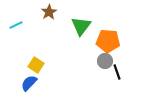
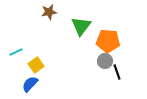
brown star: rotated 21 degrees clockwise
cyan line: moved 27 px down
yellow square: rotated 21 degrees clockwise
blue semicircle: moved 1 px right, 1 px down
